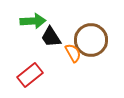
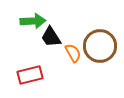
brown circle: moved 9 px right, 6 px down
red rectangle: rotated 25 degrees clockwise
